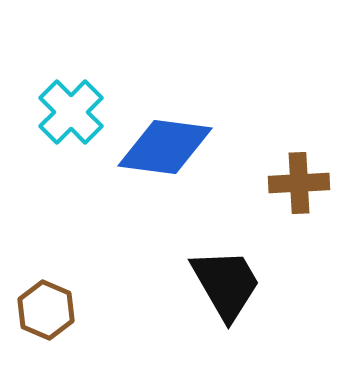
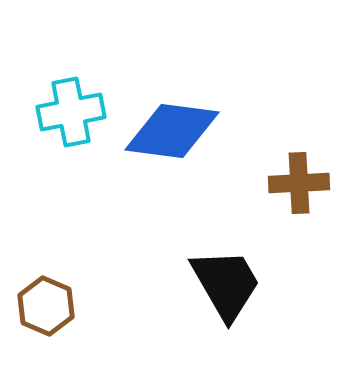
cyan cross: rotated 34 degrees clockwise
blue diamond: moved 7 px right, 16 px up
brown hexagon: moved 4 px up
